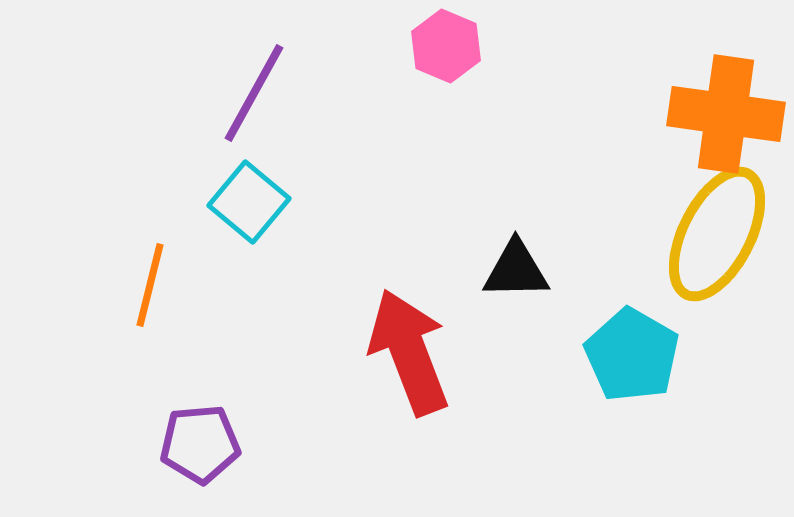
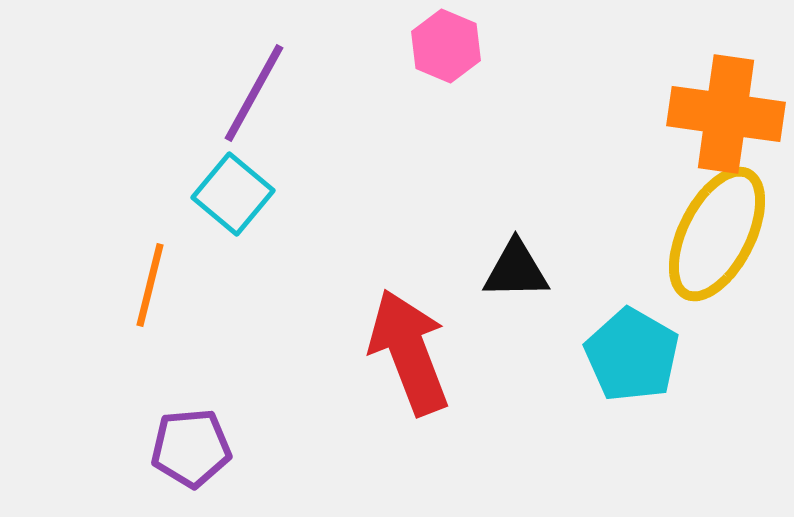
cyan square: moved 16 px left, 8 px up
purple pentagon: moved 9 px left, 4 px down
